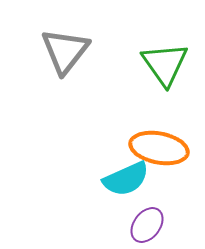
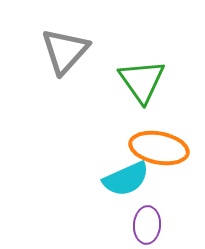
gray triangle: rotated 4 degrees clockwise
green triangle: moved 23 px left, 17 px down
purple ellipse: rotated 33 degrees counterclockwise
